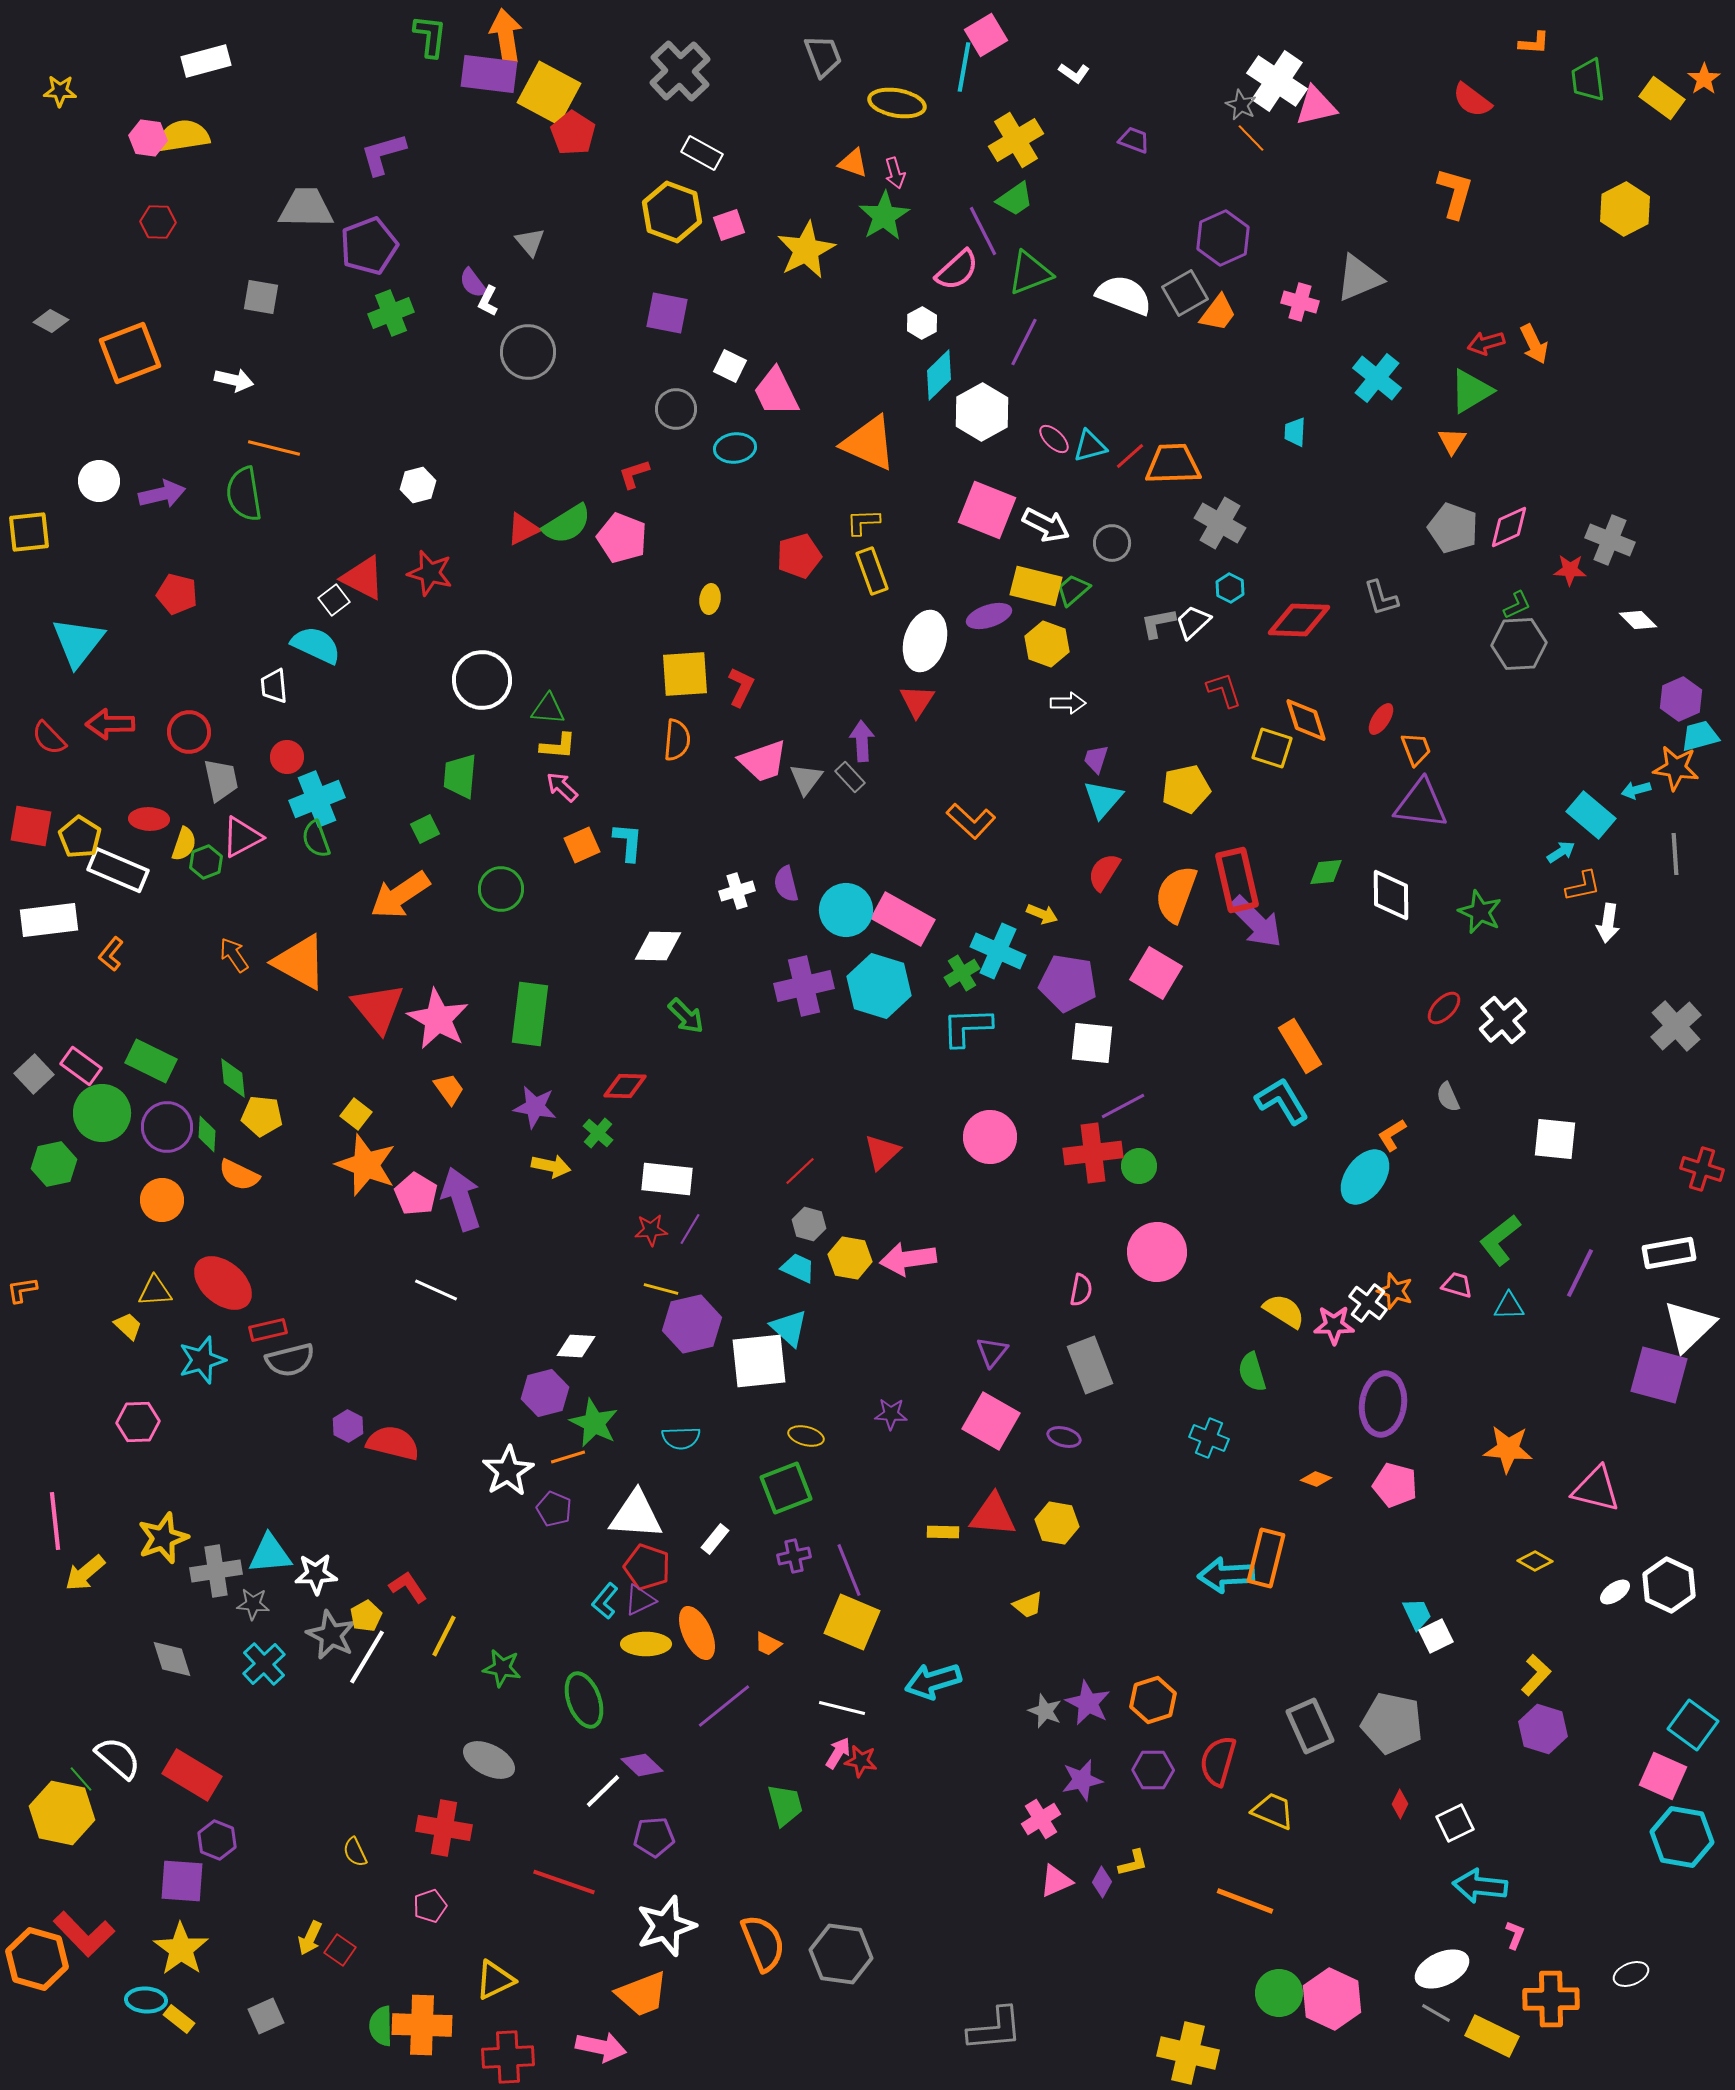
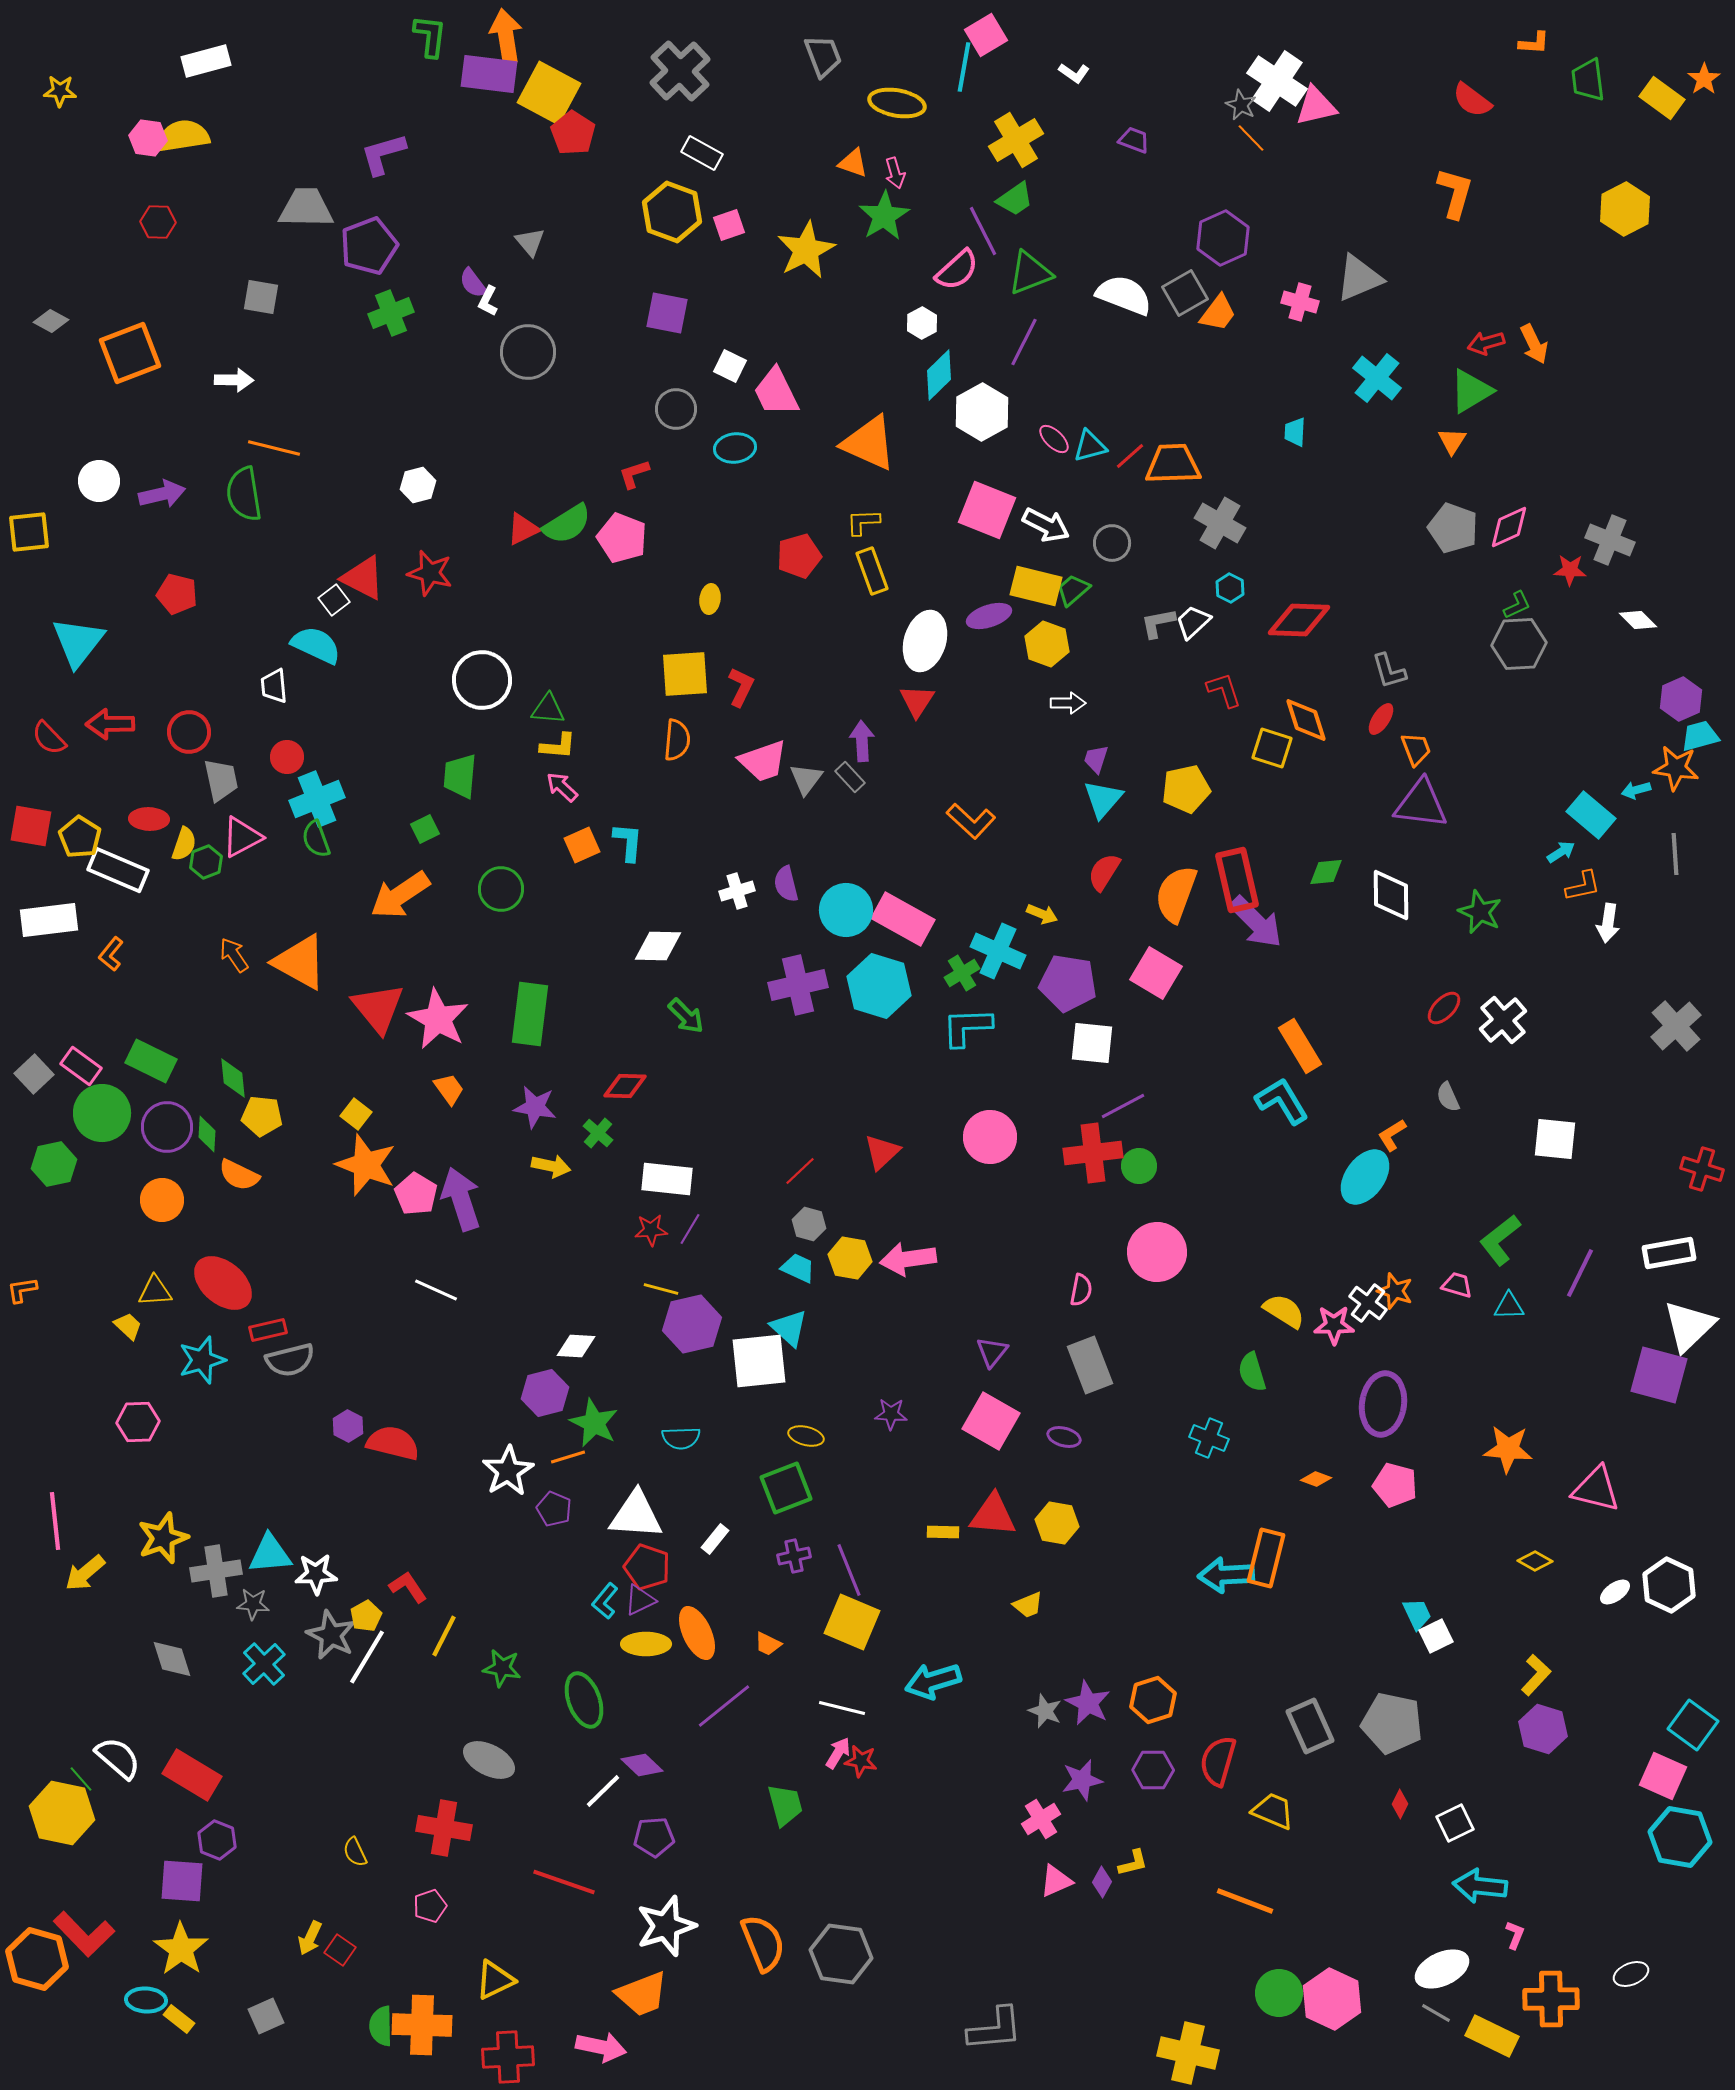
white arrow at (234, 380): rotated 12 degrees counterclockwise
gray L-shape at (1381, 598): moved 8 px right, 73 px down
purple cross at (804, 986): moved 6 px left, 1 px up
cyan hexagon at (1682, 1837): moved 2 px left
